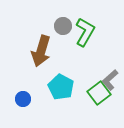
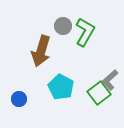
blue circle: moved 4 px left
